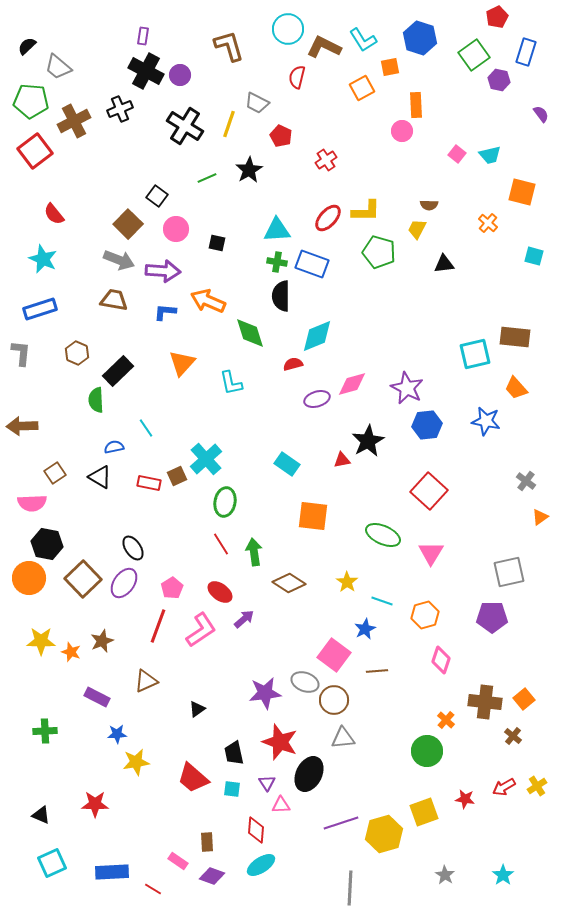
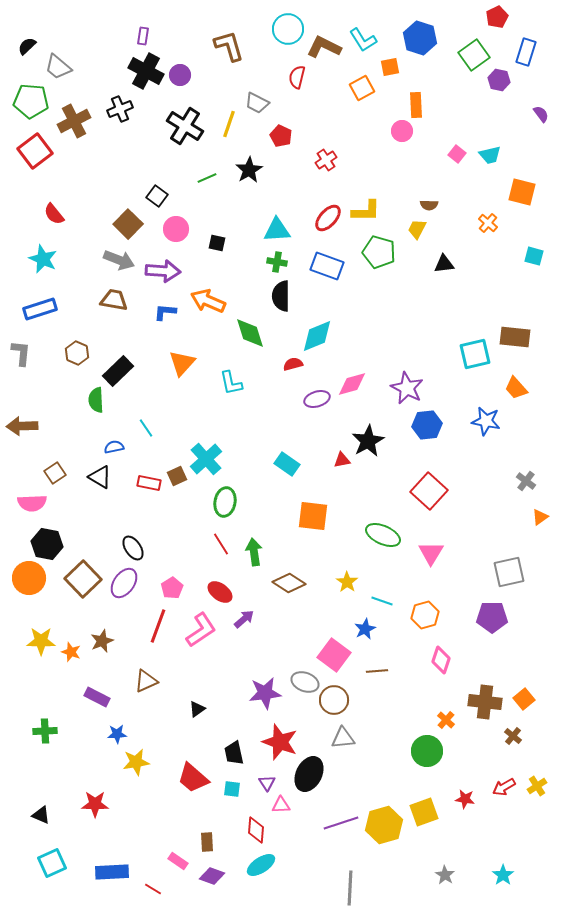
blue rectangle at (312, 264): moved 15 px right, 2 px down
yellow hexagon at (384, 834): moved 9 px up
